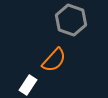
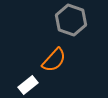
white rectangle: rotated 18 degrees clockwise
